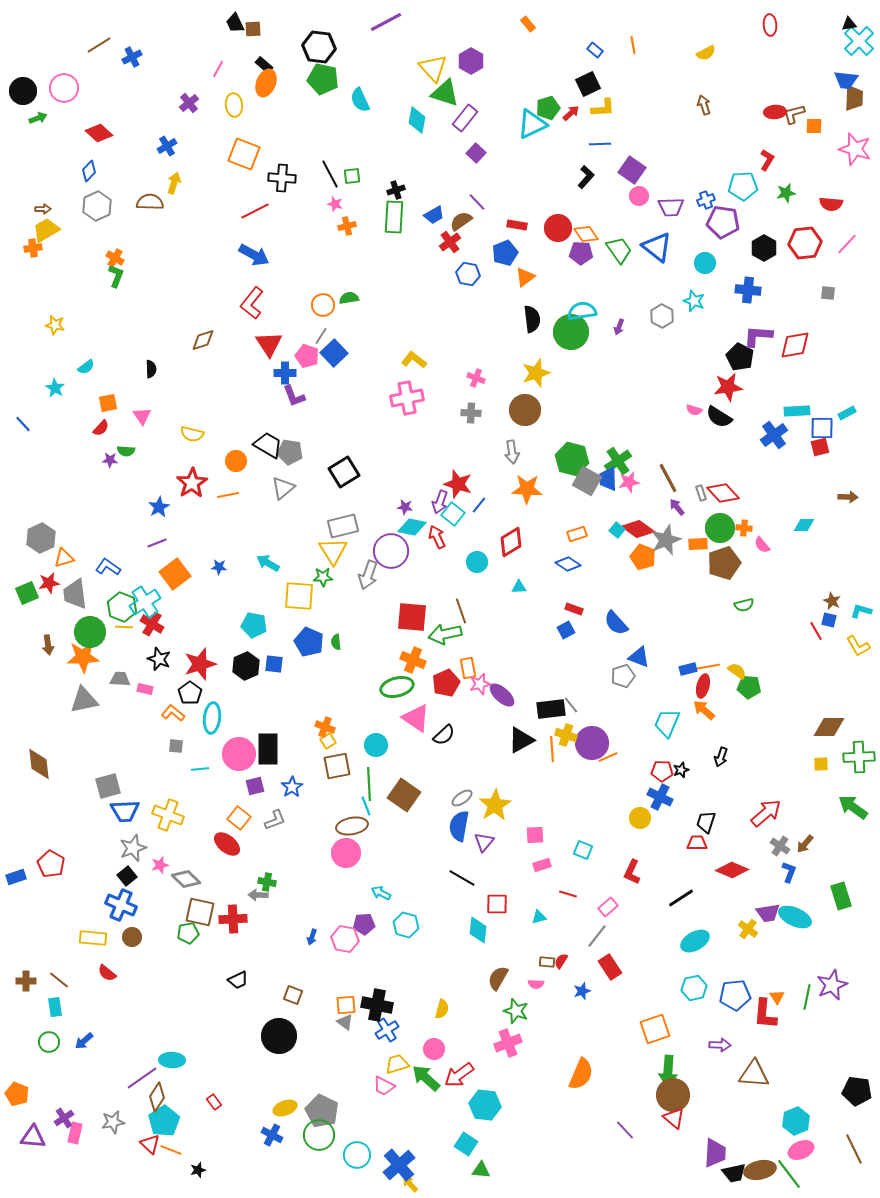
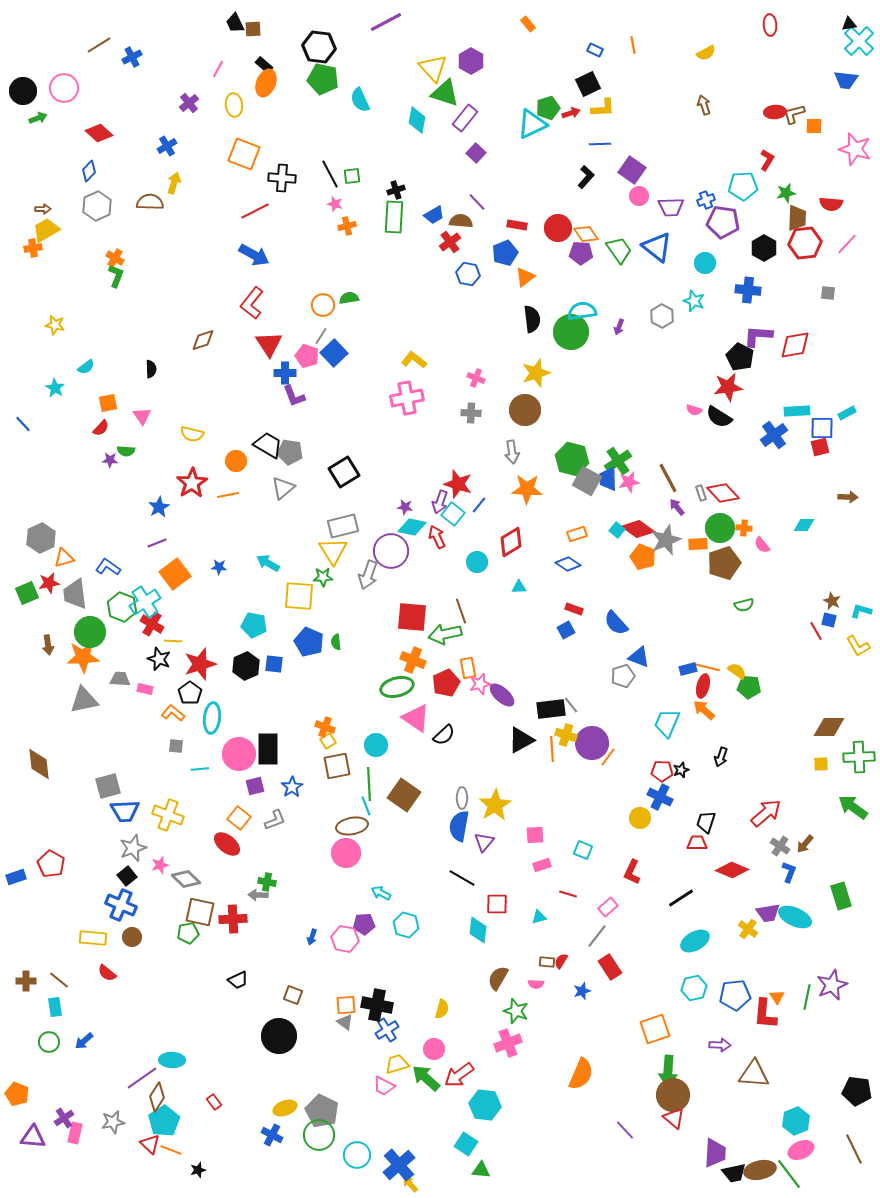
blue rectangle at (595, 50): rotated 14 degrees counterclockwise
brown trapezoid at (854, 98): moved 57 px left, 120 px down
red arrow at (571, 113): rotated 24 degrees clockwise
brown semicircle at (461, 221): rotated 40 degrees clockwise
yellow line at (124, 627): moved 49 px right, 14 px down
orange line at (706, 667): rotated 24 degrees clockwise
orange line at (608, 757): rotated 30 degrees counterclockwise
gray ellipse at (462, 798): rotated 55 degrees counterclockwise
